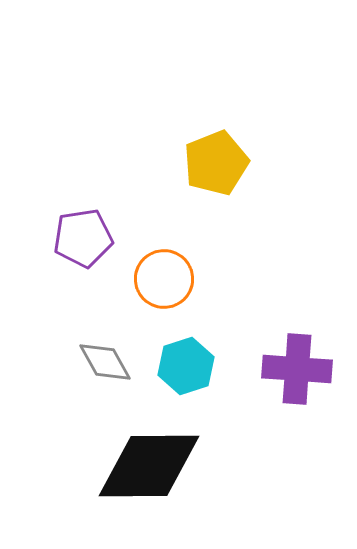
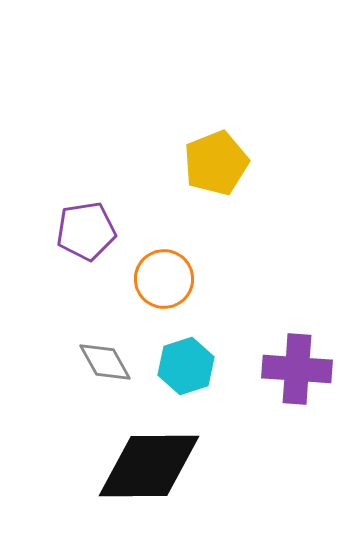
purple pentagon: moved 3 px right, 7 px up
